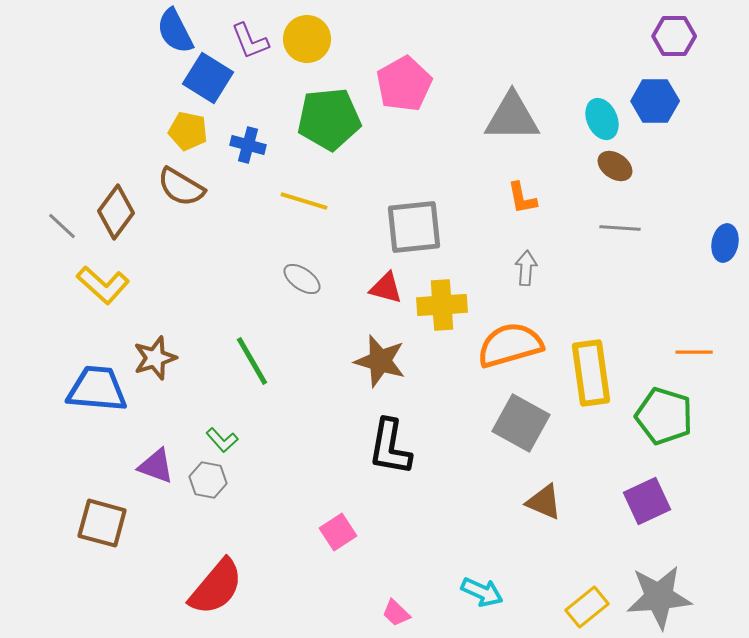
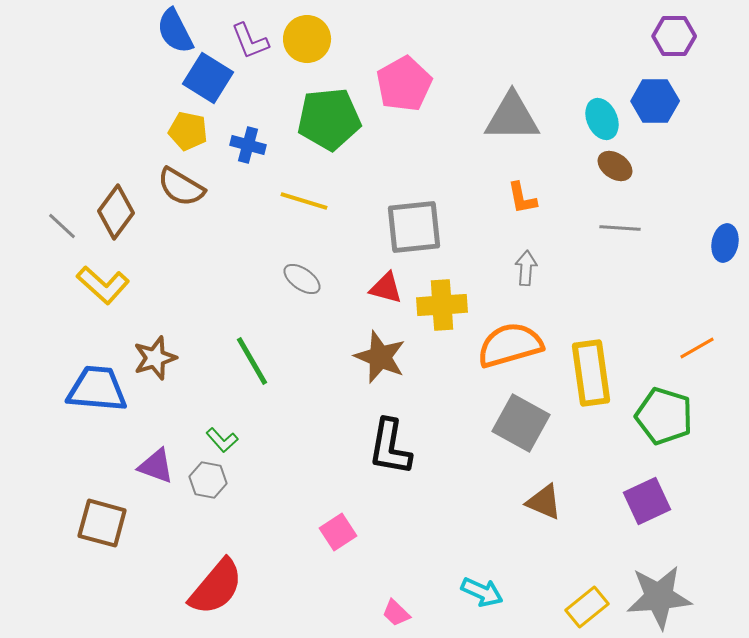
orange line at (694, 352): moved 3 px right, 4 px up; rotated 30 degrees counterclockwise
brown star at (380, 361): moved 4 px up; rotated 6 degrees clockwise
